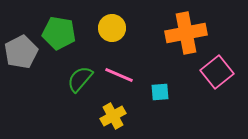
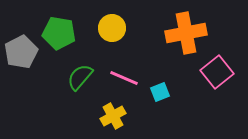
pink line: moved 5 px right, 3 px down
green semicircle: moved 2 px up
cyan square: rotated 18 degrees counterclockwise
